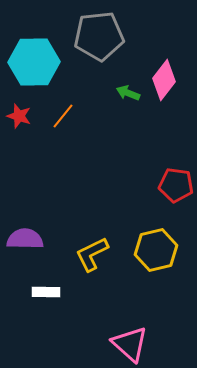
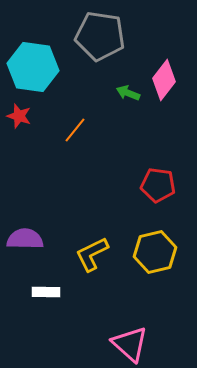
gray pentagon: moved 1 px right; rotated 15 degrees clockwise
cyan hexagon: moved 1 px left, 5 px down; rotated 9 degrees clockwise
orange line: moved 12 px right, 14 px down
red pentagon: moved 18 px left
yellow hexagon: moved 1 px left, 2 px down
